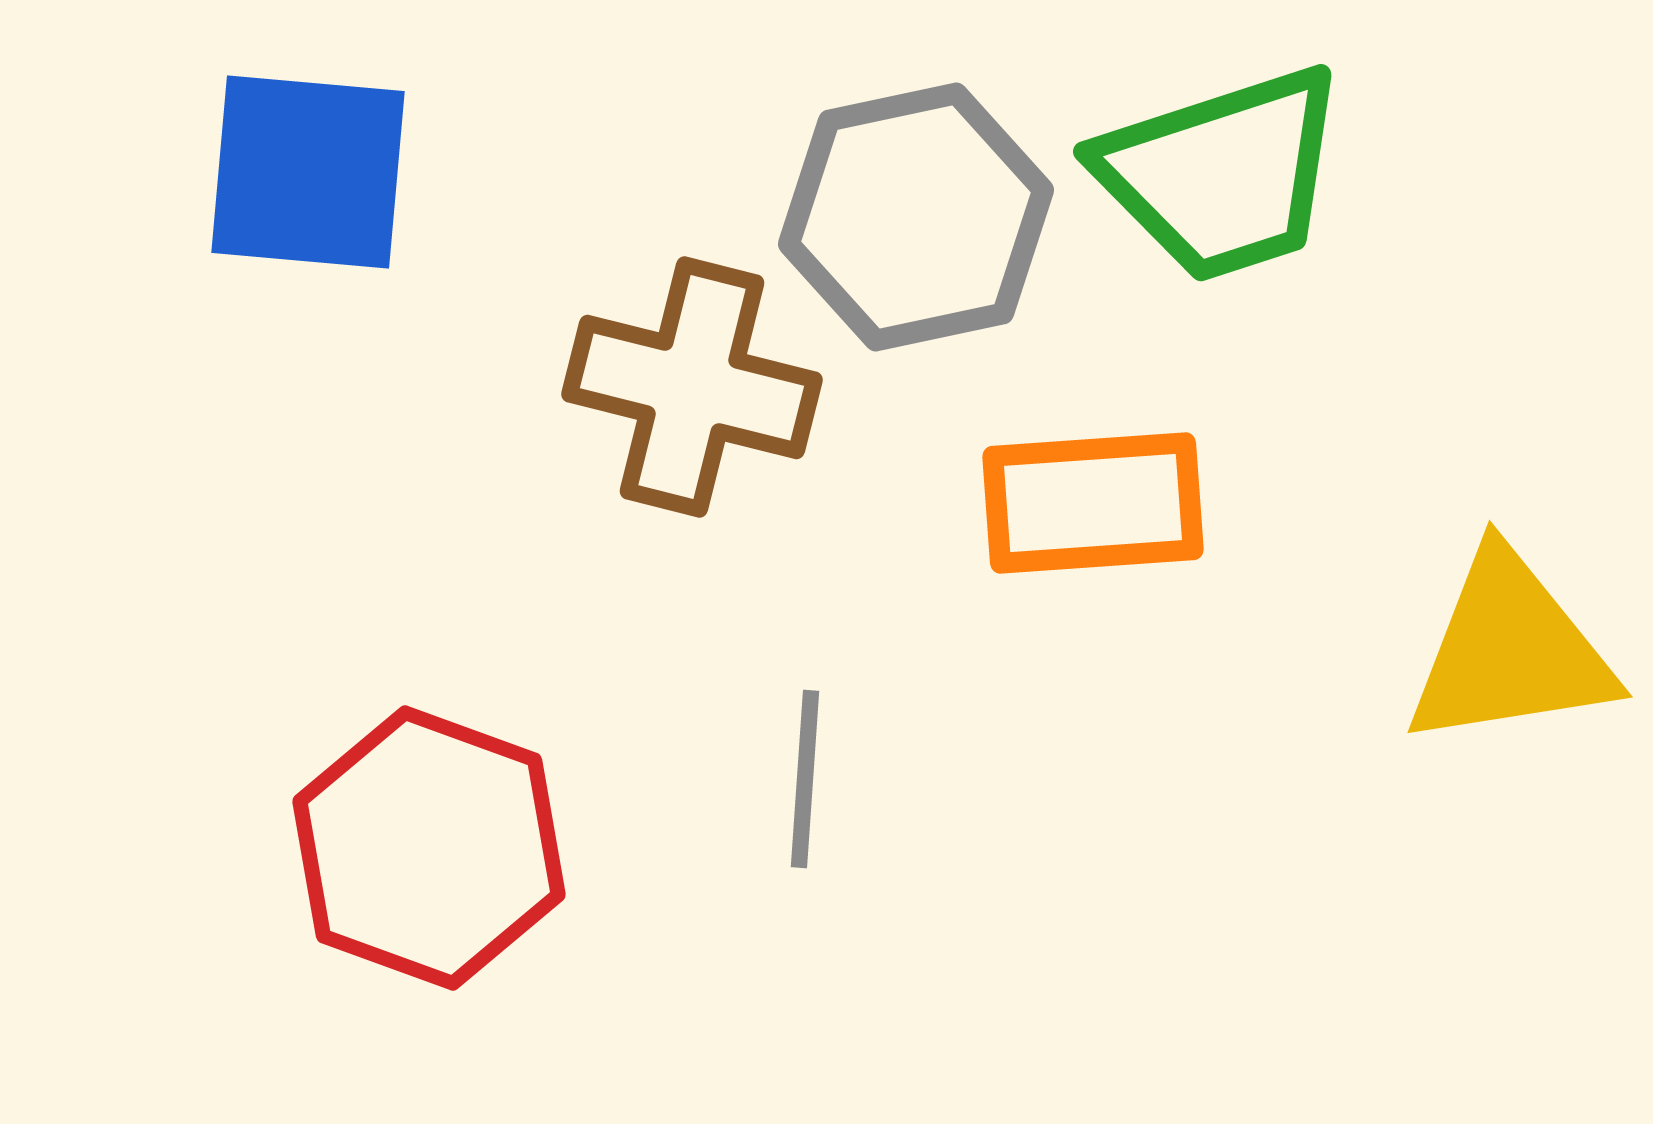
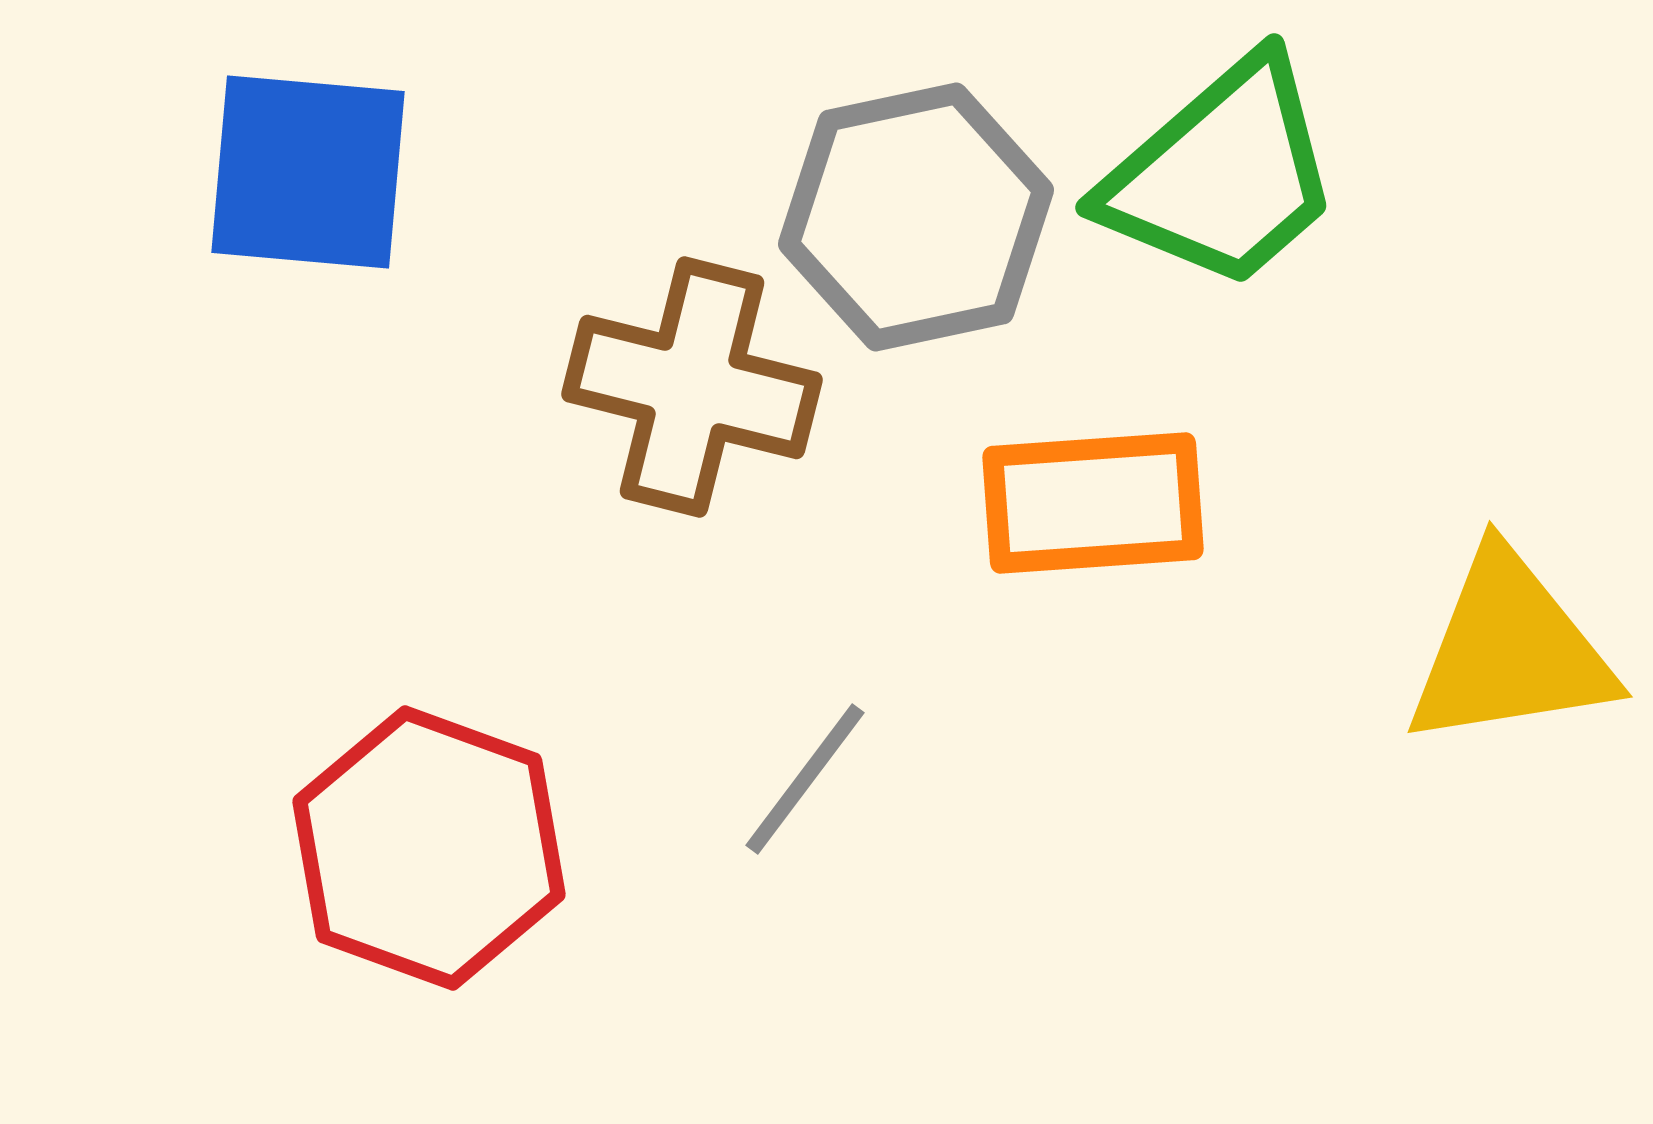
green trapezoid: rotated 23 degrees counterclockwise
gray line: rotated 33 degrees clockwise
